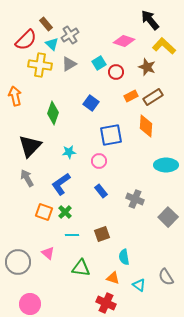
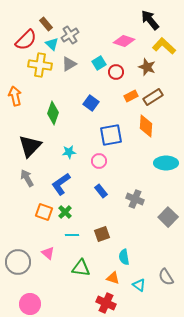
cyan ellipse at (166, 165): moved 2 px up
